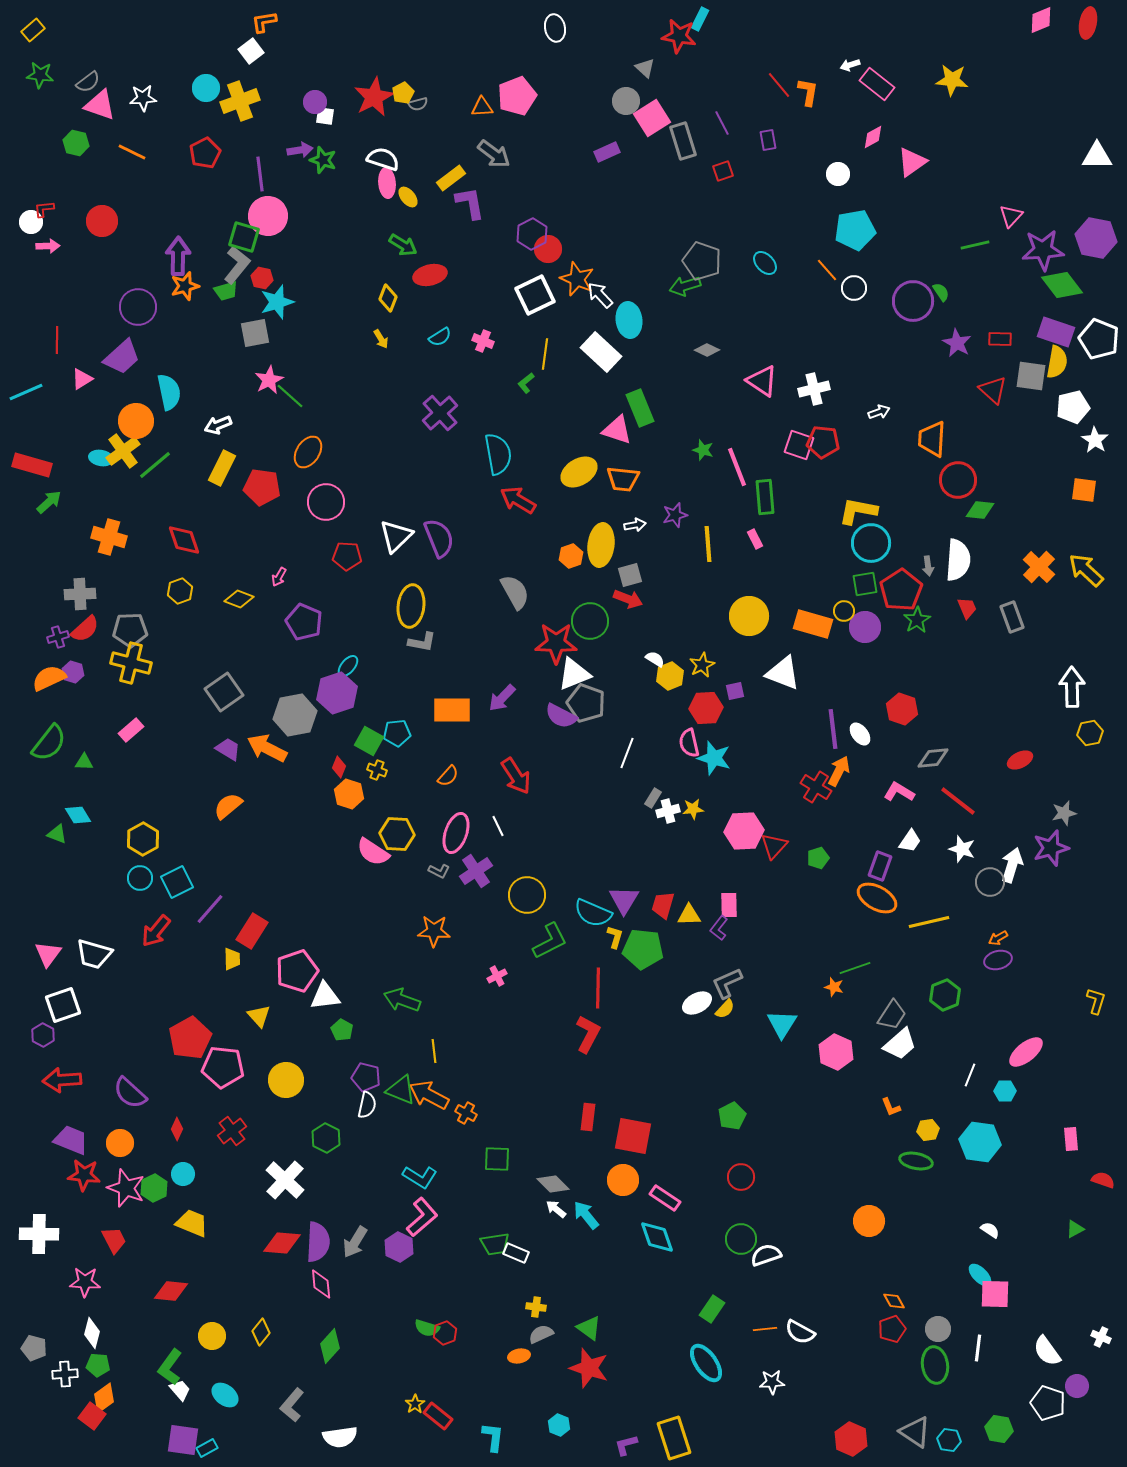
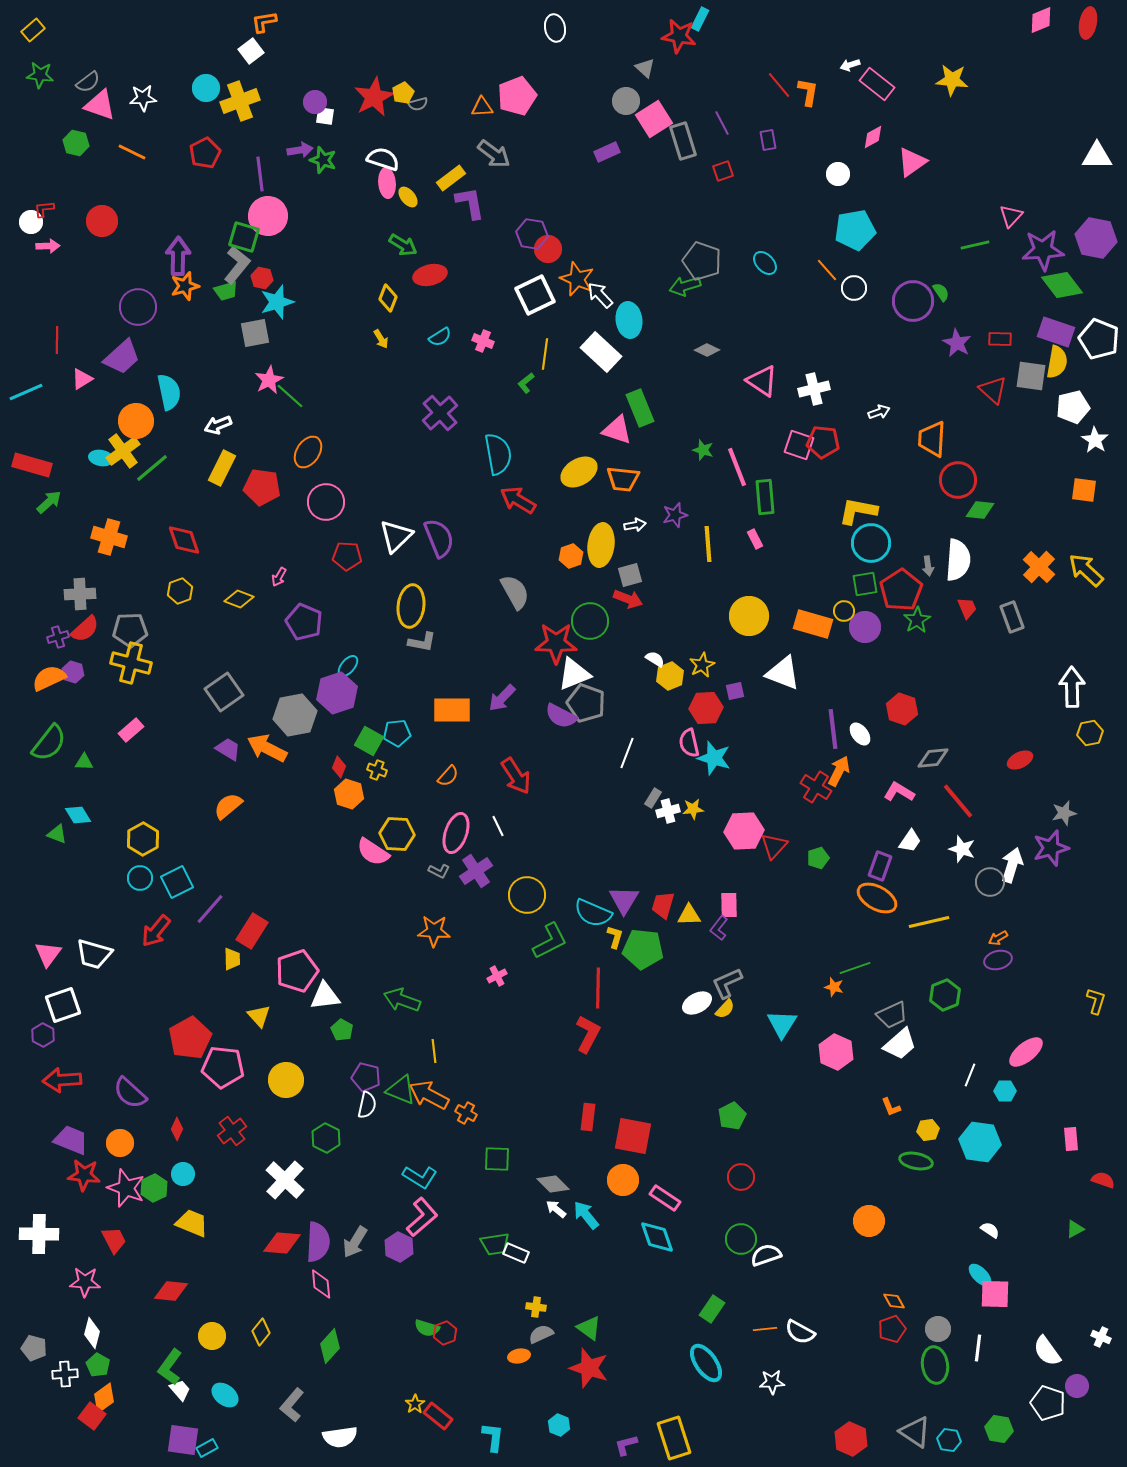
pink square at (652, 118): moved 2 px right, 1 px down
purple hexagon at (532, 234): rotated 24 degrees counterclockwise
green line at (155, 465): moved 3 px left, 3 px down
red line at (958, 801): rotated 12 degrees clockwise
gray trapezoid at (892, 1015): rotated 32 degrees clockwise
green pentagon at (98, 1365): rotated 25 degrees clockwise
